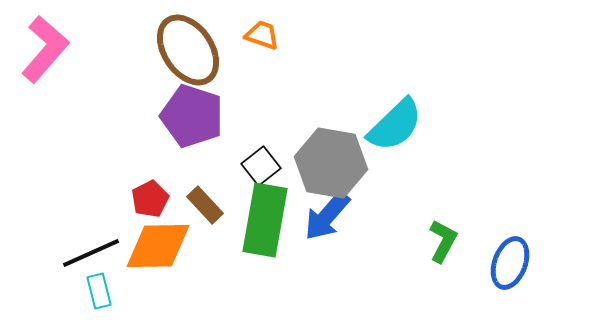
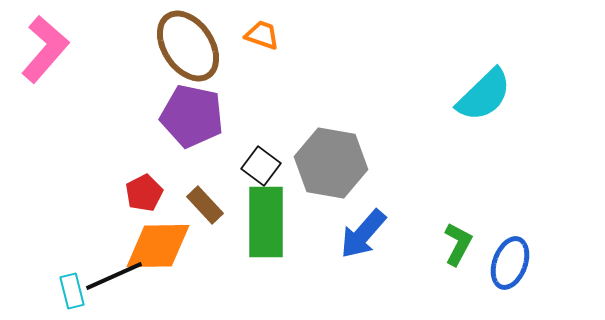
brown ellipse: moved 4 px up
purple pentagon: rotated 6 degrees counterclockwise
cyan semicircle: moved 89 px right, 30 px up
black square: rotated 15 degrees counterclockwise
red pentagon: moved 6 px left, 6 px up
blue arrow: moved 36 px right, 18 px down
green rectangle: moved 1 px right, 2 px down; rotated 10 degrees counterclockwise
green L-shape: moved 15 px right, 3 px down
black line: moved 23 px right, 23 px down
cyan rectangle: moved 27 px left
